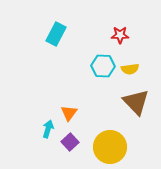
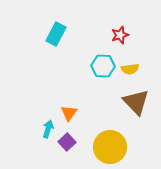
red star: rotated 18 degrees counterclockwise
purple square: moved 3 px left
